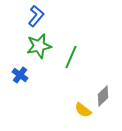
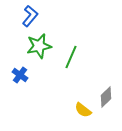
blue L-shape: moved 6 px left
gray diamond: moved 3 px right, 1 px down
